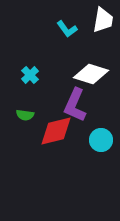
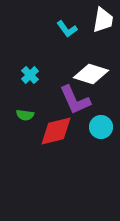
purple L-shape: moved 5 px up; rotated 48 degrees counterclockwise
cyan circle: moved 13 px up
